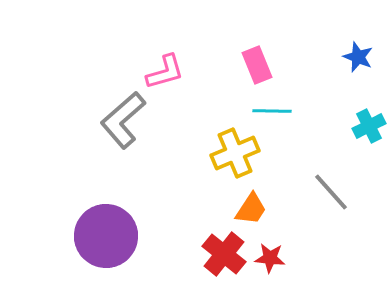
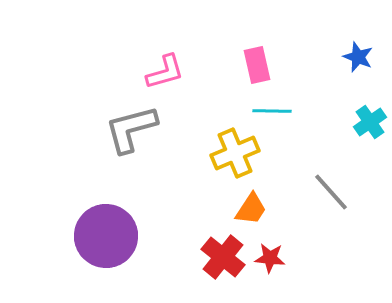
pink rectangle: rotated 9 degrees clockwise
gray L-shape: moved 8 px right, 9 px down; rotated 26 degrees clockwise
cyan cross: moved 1 px right, 4 px up; rotated 8 degrees counterclockwise
red cross: moved 1 px left, 3 px down
